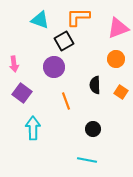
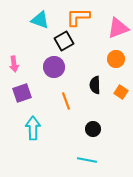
purple square: rotated 36 degrees clockwise
